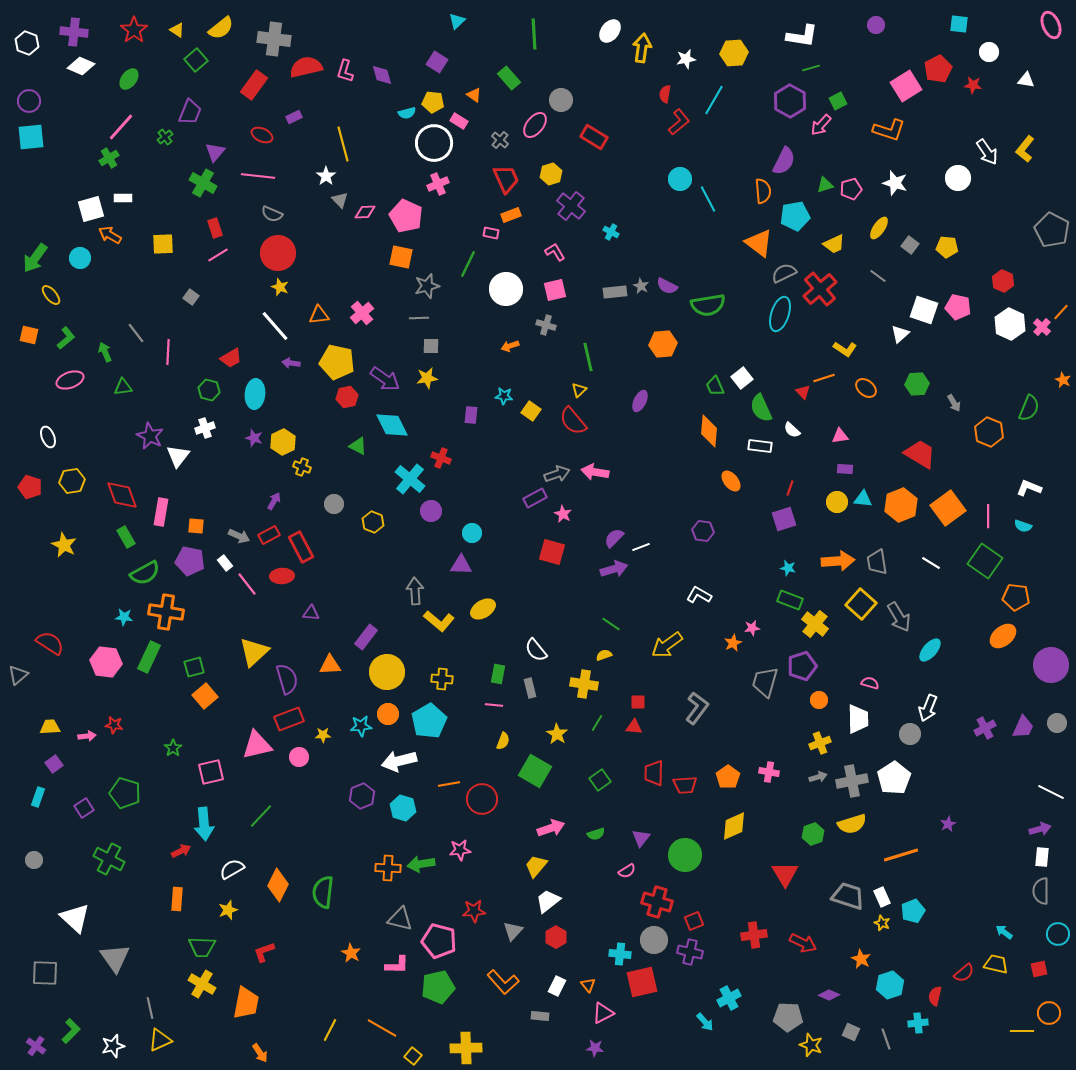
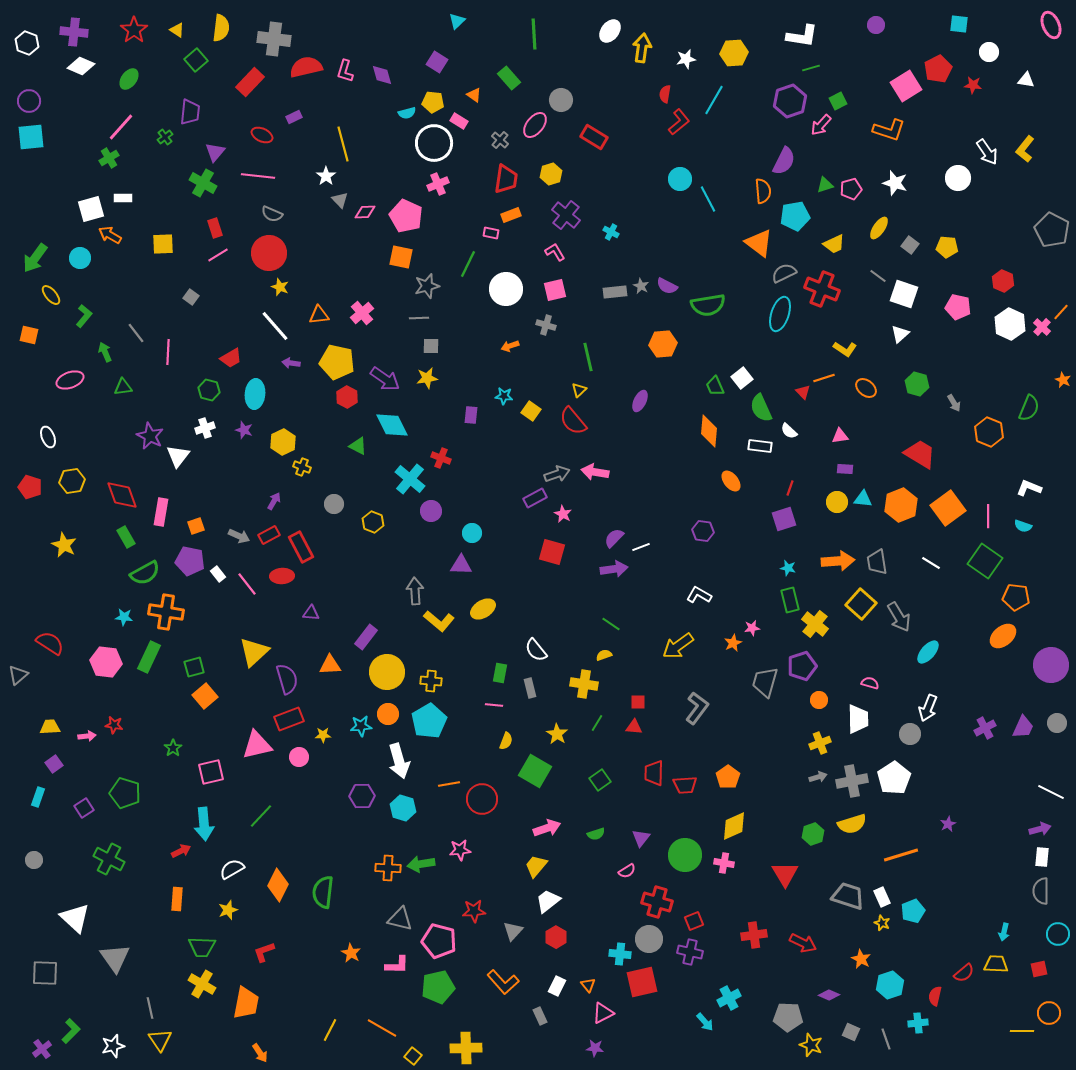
yellow semicircle at (221, 28): rotated 44 degrees counterclockwise
red rectangle at (254, 85): moved 4 px left, 3 px up; rotated 8 degrees clockwise
purple hexagon at (790, 101): rotated 12 degrees clockwise
purple trapezoid at (190, 112): rotated 16 degrees counterclockwise
red trapezoid at (506, 179): rotated 32 degrees clockwise
purple cross at (571, 206): moved 5 px left, 9 px down
red circle at (278, 253): moved 9 px left
red cross at (820, 289): moved 2 px right; rotated 28 degrees counterclockwise
white square at (924, 310): moved 20 px left, 16 px up
green L-shape at (66, 338): moved 18 px right, 22 px up; rotated 10 degrees counterclockwise
green hexagon at (917, 384): rotated 20 degrees clockwise
red hexagon at (347, 397): rotated 20 degrees counterclockwise
white semicircle at (792, 430): moved 3 px left, 1 px down
purple star at (254, 438): moved 10 px left, 8 px up
orange square at (196, 526): rotated 24 degrees counterclockwise
white rectangle at (225, 563): moved 7 px left, 11 px down
purple arrow at (614, 569): rotated 8 degrees clockwise
green rectangle at (790, 600): rotated 55 degrees clockwise
yellow arrow at (667, 645): moved 11 px right, 1 px down
cyan ellipse at (930, 650): moved 2 px left, 2 px down
green rectangle at (498, 674): moved 2 px right, 1 px up
yellow cross at (442, 679): moved 11 px left, 2 px down
yellow semicircle at (503, 741): moved 3 px right
white arrow at (399, 761): rotated 92 degrees counterclockwise
pink cross at (769, 772): moved 45 px left, 91 px down
purple hexagon at (362, 796): rotated 20 degrees clockwise
pink arrow at (551, 828): moved 4 px left
cyan arrow at (1004, 932): rotated 114 degrees counterclockwise
gray circle at (654, 940): moved 5 px left, 1 px up
yellow trapezoid at (996, 964): rotated 10 degrees counterclockwise
gray rectangle at (540, 1016): rotated 60 degrees clockwise
yellow triangle at (160, 1040): rotated 40 degrees counterclockwise
purple cross at (36, 1046): moved 6 px right, 3 px down; rotated 18 degrees clockwise
